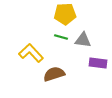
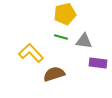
yellow pentagon: rotated 10 degrees counterclockwise
gray triangle: moved 1 px right, 1 px down
